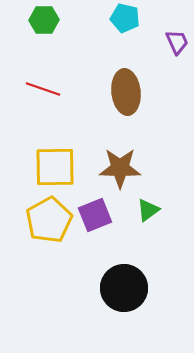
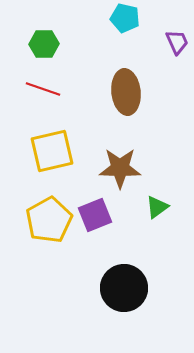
green hexagon: moved 24 px down
yellow square: moved 3 px left, 16 px up; rotated 12 degrees counterclockwise
green triangle: moved 9 px right, 3 px up
